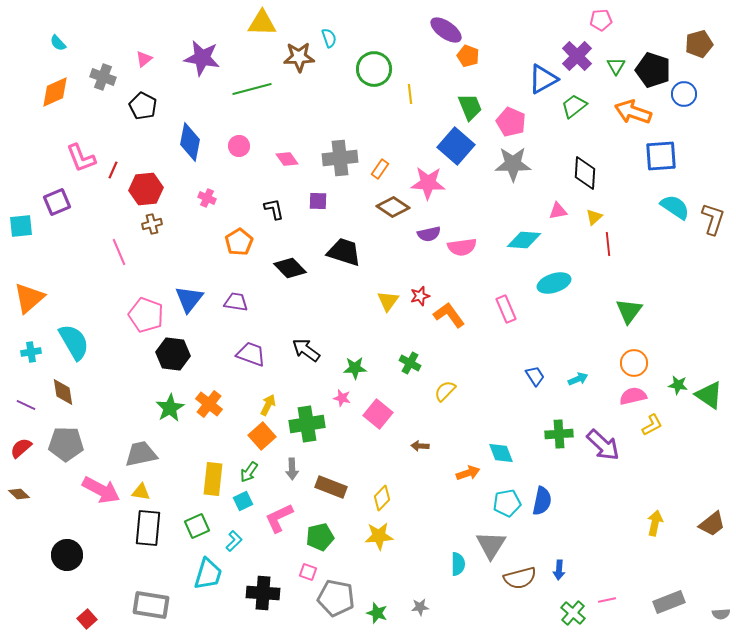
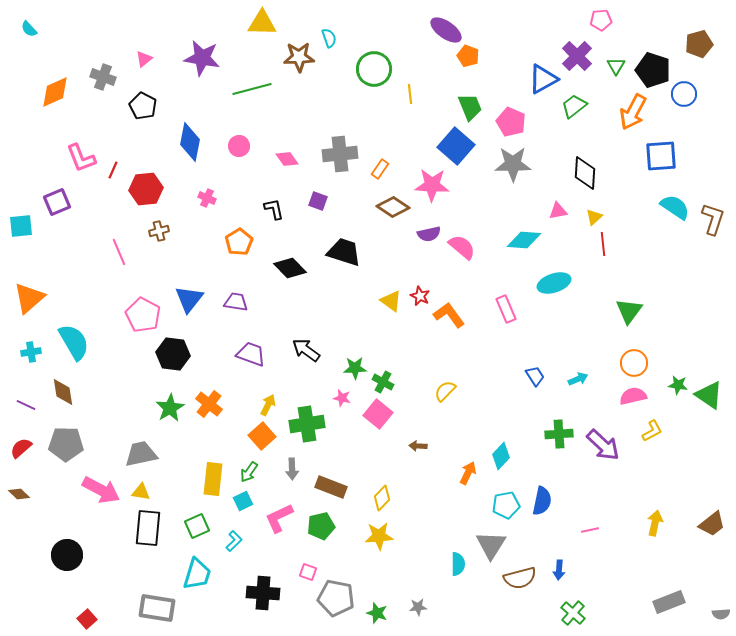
cyan semicircle at (58, 43): moved 29 px left, 14 px up
orange arrow at (633, 112): rotated 81 degrees counterclockwise
gray cross at (340, 158): moved 4 px up
pink star at (428, 183): moved 4 px right, 2 px down
purple square at (318, 201): rotated 18 degrees clockwise
brown cross at (152, 224): moved 7 px right, 7 px down
red line at (608, 244): moved 5 px left
pink semicircle at (462, 247): rotated 132 degrees counterclockwise
red star at (420, 296): rotated 30 degrees counterclockwise
yellow triangle at (388, 301): moved 3 px right; rotated 30 degrees counterclockwise
pink pentagon at (146, 315): moved 3 px left; rotated 8 degrees clockwise
green cross at (410, 363): moved 27 px left, 19 px down
yellow L-shape at (652, 425): moved 6 px down
brown arrow at (420, 446): moved 2 px left
cyan diamond at (501, 453): moved 3 px down; rotated 64 degrees clockwise
orange arrow at (468, 473): rotated 45 degrees counterclockwise
cyan pentagon at (507, 503): moved 1 px left, 2 px down
green pentagon at (320, 537): moved 1 px right, 11 px up
cyan trapezoid at (208, 574): moved 11 px left
pink line at (607, 600): moved 17 px left, 70 px up
gray rectangle at (151, 605): moved 6 px right, 3 px down
gray star at (420, 607): moved 2 px left
